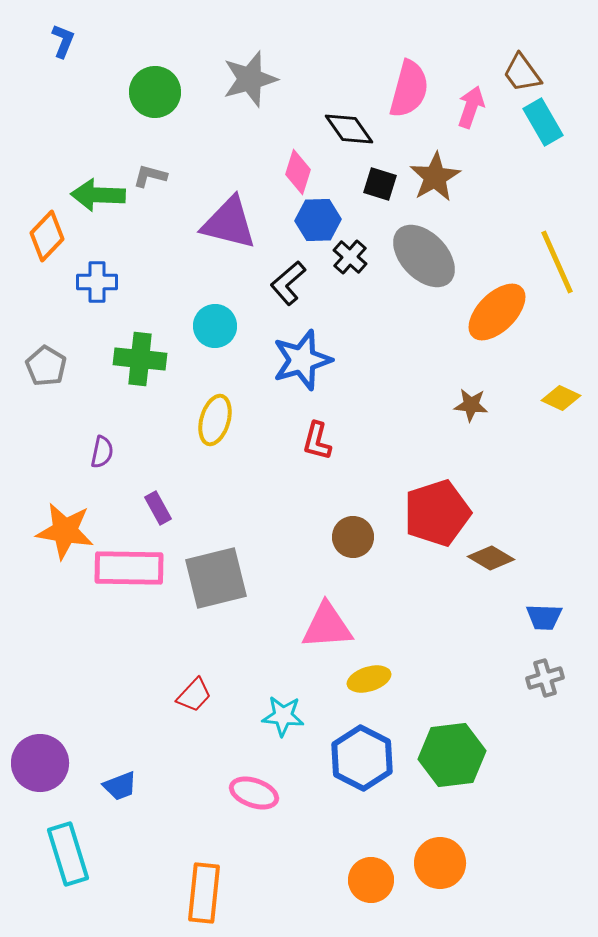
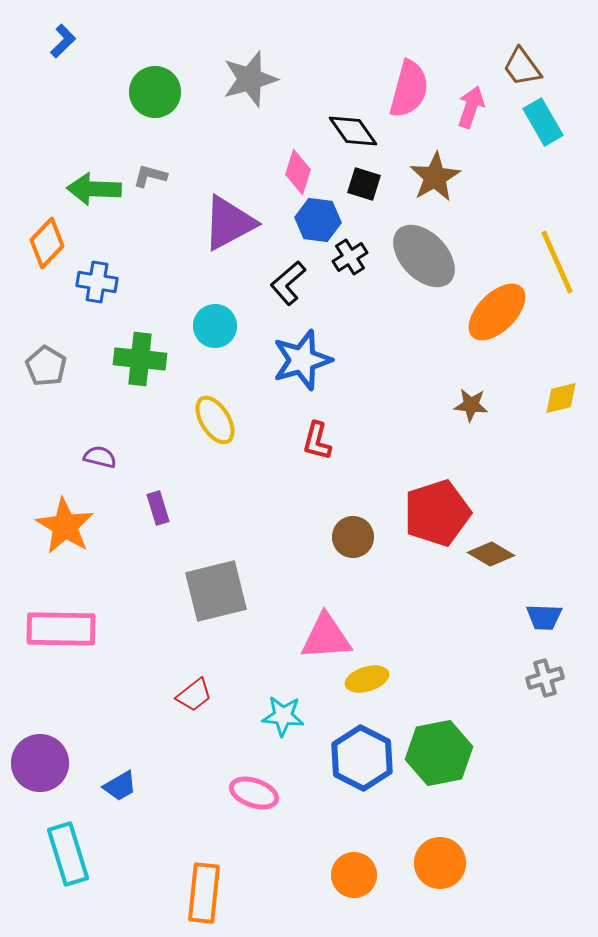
blue L-shape at (63, 41): rotated 24 degrees clockwise
brown trapezoid at (522, 73): moved 6 px up
black diamond at (349, 129): moved 4 px right, 2 px down
black square at (380, 184): moved 16 px left
green arrow at (98, 195): moved 4 px left, 6 px up
blue hexagon at (318, 220): rotated 9 degrees clockwise
purple triangle at (229, 223): rotated 42 degrees counterclockwise
orange diamond at (47, 236): moved 7 px down
black cross at (350, 257): rotated 16 degrees clockwise
blue cross at (97, 282): rotated 9 degrees clockwise
yellow diamond at (561, 398): rotated 39 degrees counterclockwise
yellow ellipse at (215, 420): rotated 48 degrees counterclockwise
purple semicircle at (102, 452): moved 2 px left, 5 px down; rotated 88 degrees counterclockwise
purple rectangle at (158, 508): rotated 12 degrees clockwise
orange star at (65, 531): moved 5 px up; rotated 22 degrees clockwise
brown diamond at (491, 558): moved 4 px up
pink rectangle at (129, 568): moved 68 px left, 61 px down
gray square at (216, 578): moved 13 px down
pink triangle at (327, 626): moved 1 px left, 11 px down
yellow ellipse at (369, 679): moved 2 px left
red trapezoid at (194, 695): rotated 9 degrees clockwise
green hexagon at (452, 755): moved 13 px left, 2 px up; rotated 4 degrees counterclockwise
blue trapezoid at (120, 786): rotated 9 degrees counterclockwise
orange circle at (371, 880): moved 17 px left, 5 px up
